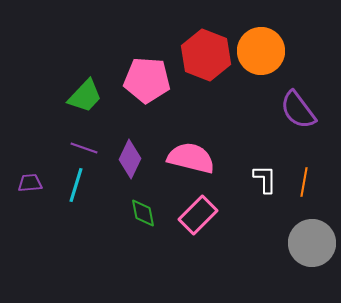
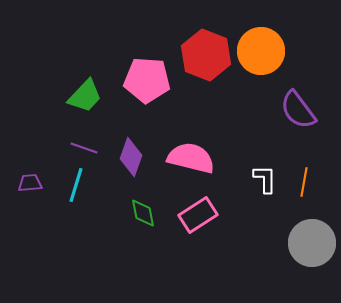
purple diamond: moved 1 px right, 2 px up; rotated 6 degrees counterclockwise
pink rectangle: rotated 12 degrees clockwise
